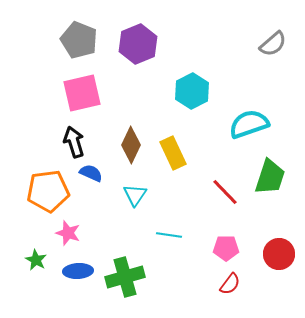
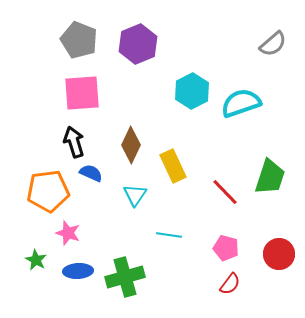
pink square: rotated 9 degrees clockwise
cyan semicircle: moved 8 px left, 21 px up
yellow rectangle: moved 13 px down
pink pentagon: rotated 15 degrees clockwise
